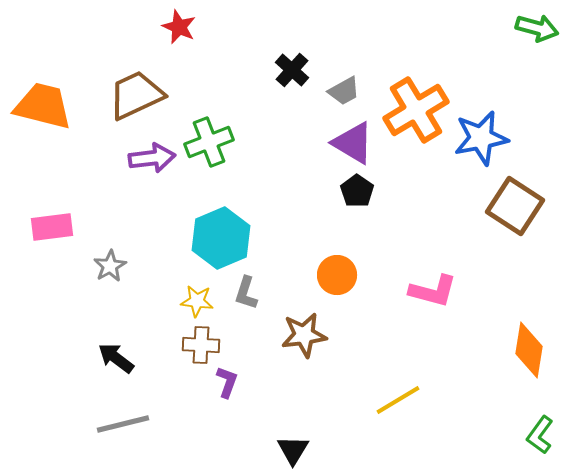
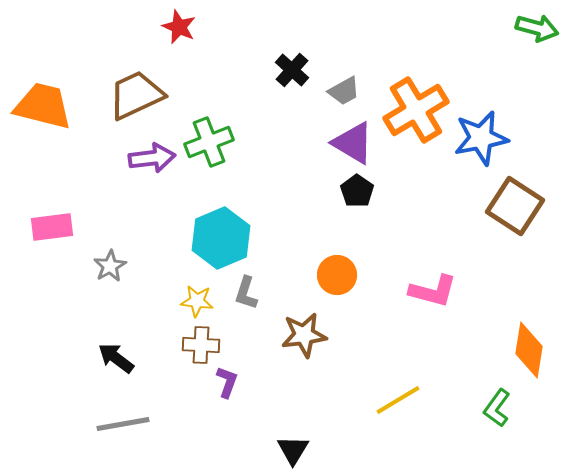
gray line: rotated 4 degrees clockwise
green L-shape: moved 43 px left, 27 px up
